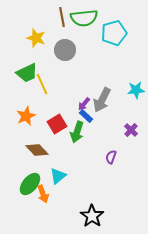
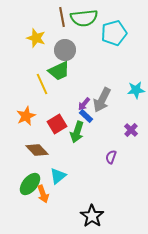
green trapezoid: moved 32 px right, 2 px up
